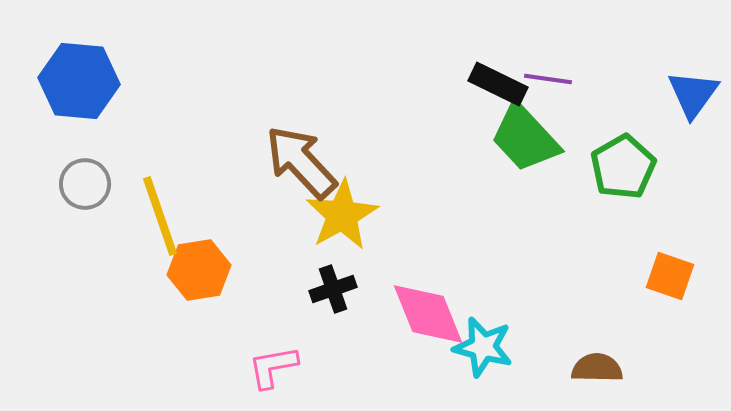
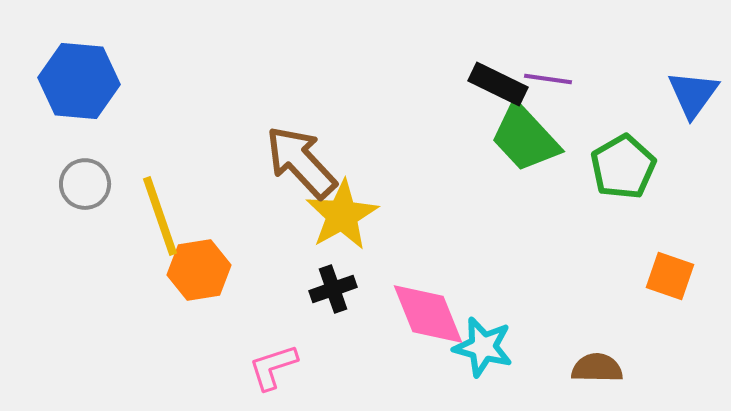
pink L-shape: rotated 8 degrees counterclockwise
